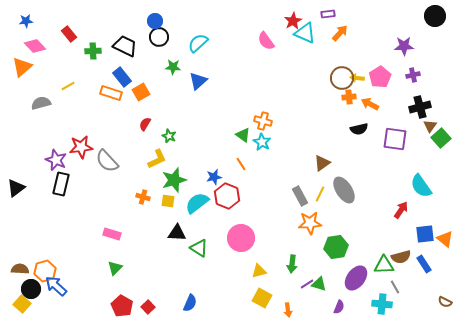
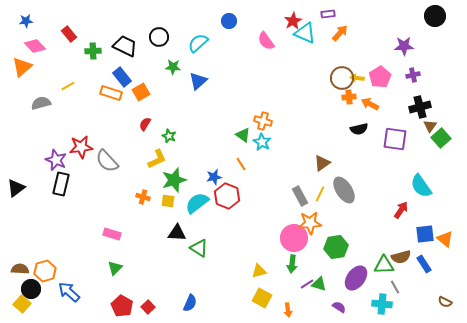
blue circle at (155, 21): moved 74 px right
pink circle at (241, 238): moved 53 px right
blue arrow at (56, 286): moved 13 px right, 6 px down
purple semicircle at (339, 307): rotated 80 degrees counterclockwise
